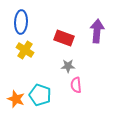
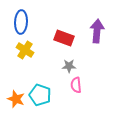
gray star: moved 1 px right
